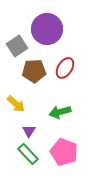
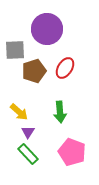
gray square: moved 2 px left, 4 px down; rotated 30 degrees clockwise
brown pentagon: rotated 15 degrees counterclockwise
yellow arrow: moved 3 px right, 8 px down
green arrow: rotated 80 degrees counterclockwise
purple triangle: moved 1 px left, 1 px down
pink pentagon: moved 8 px right
